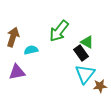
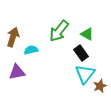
green triangle: moved 8 px up
brown star: rotated 16 degrees counterclockwise
